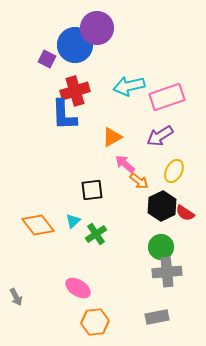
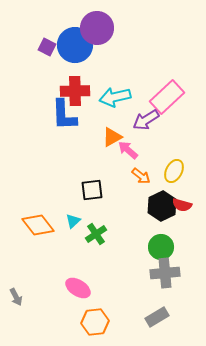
purple square: moved 12 px up
cyan arrow: moved 14 px left, 11 px down
red cross: rotated 16 degrees clockwise
pink rectangle: rotated 24 degrees counterclockwise
purple arrow: moved 14 px left, 16 px up
pink arrow: moved 3 px right, 14 px up
orange arrow: moved 2 px right, 5 px up
red semicircle: moved 3 px left, 8 px up; rotated 18 degrees counterclockwise
gray cross: moved 2 px left, 1 px down
gray rectangle: rotated 20 degrees counterclockwise
